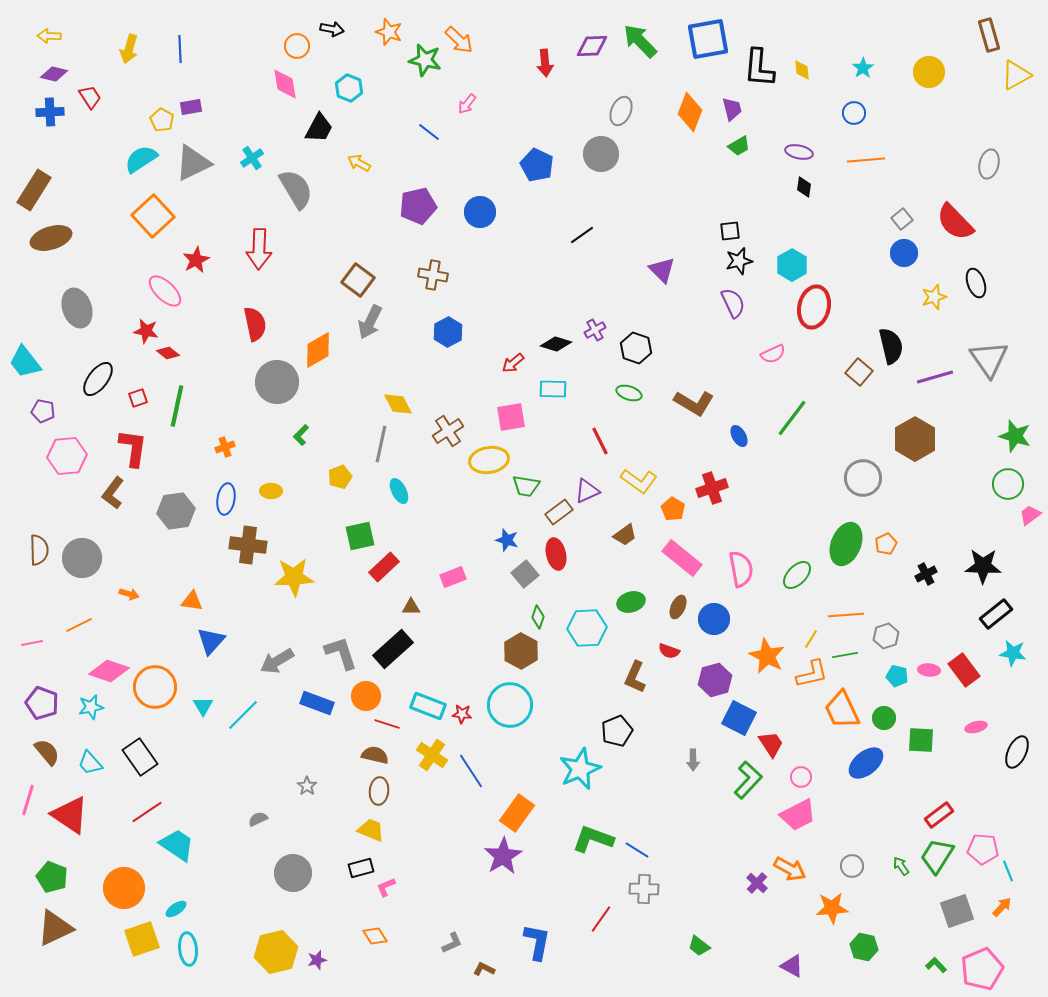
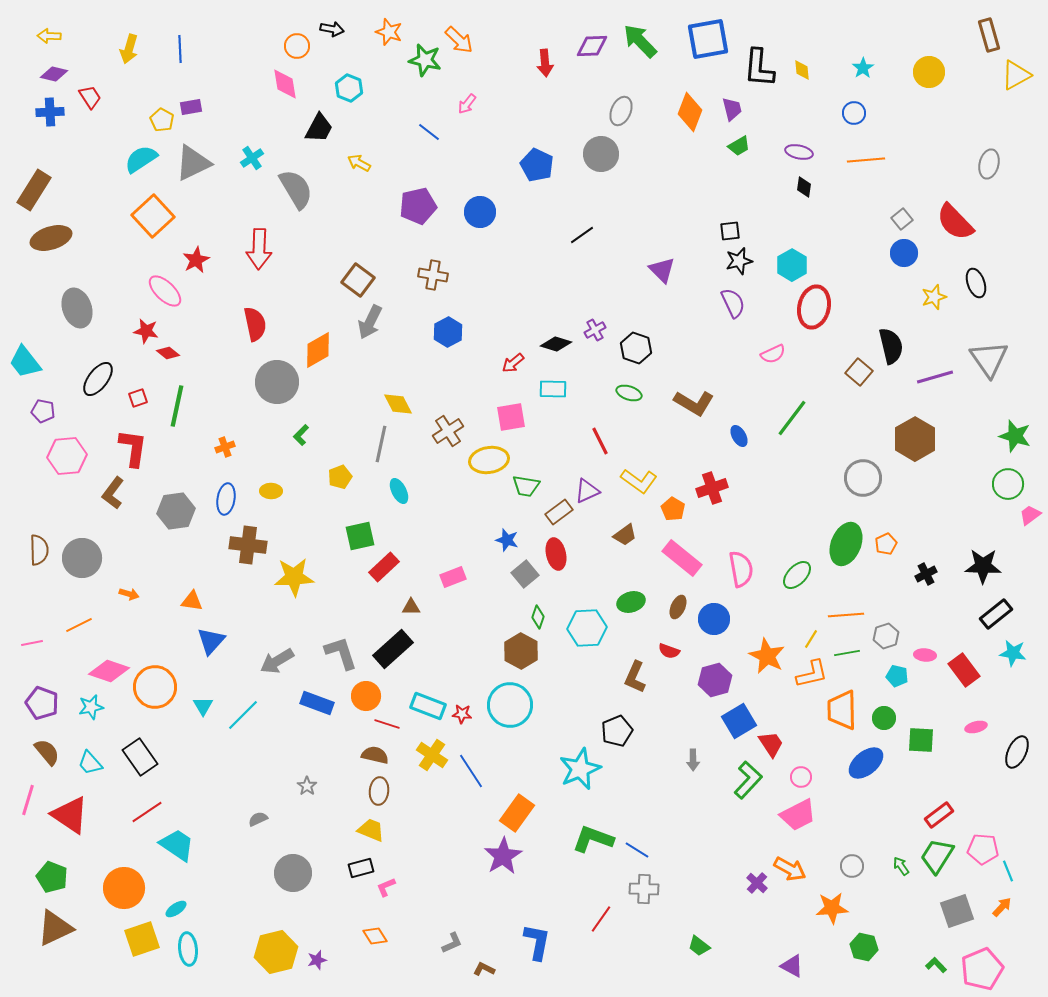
green line at (845, 655): moved 2 px right, 2 px up
pink ellipse at (929, 670): moved 4 px left, 15 px up
orange trapezoid at (842, 710): rotated 24 degrees clockwise
blue square at (739, 718): moved 3 px down; rotated 32 degrees clockwise
